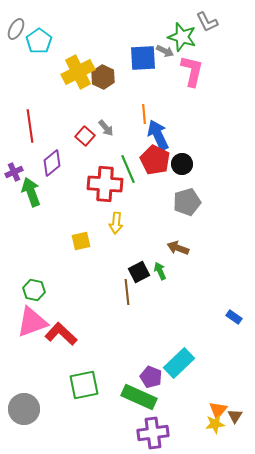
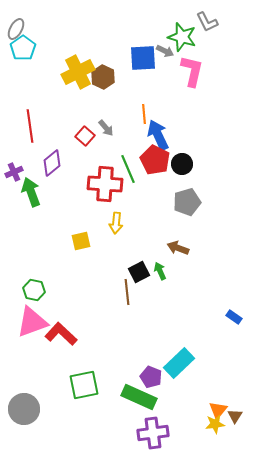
cyan pentagon at (39, 41): moved 16 px left, 7 px down
